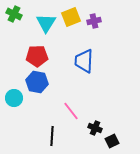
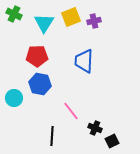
cyan triangle: moved 2 px left
blue hexagon: moved 3 px right, 2 px down
